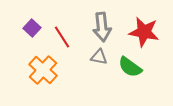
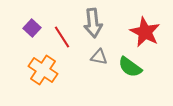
gray arrow: moved 9 px left, 4 px up
red star: moved 1 px right; rotated 16 degrees clockwise
orange cross: rotated 8 degrees counterclockwise
